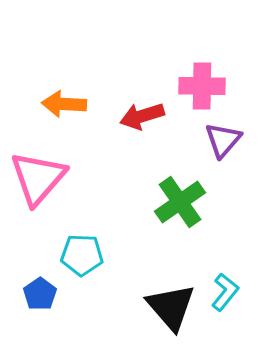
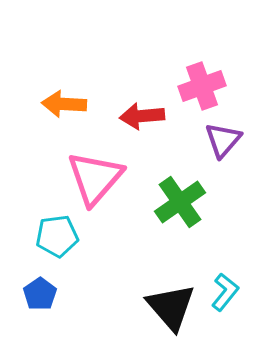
pink cross: rotated 21 degrees counterclockwise
red arrow: rotated 12 degrees clockwise
pink triangle: moved 57 px right
cyan pentagon: moved 25 px left, 19 px up; rotated 9 degrees counterclockwise
